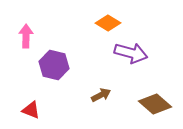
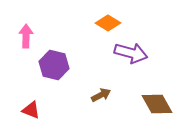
brown diamond: moved 2 px right; rotated 20 degrees clockwise
